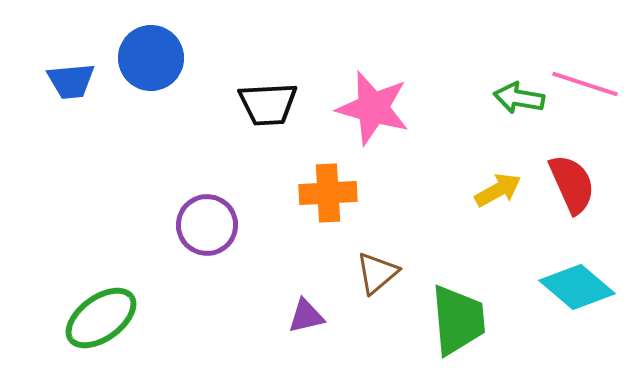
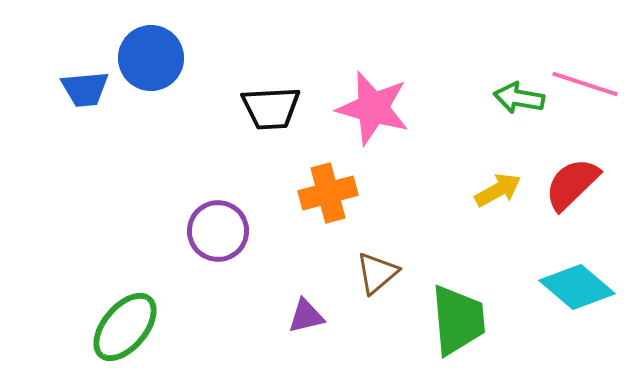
blue trapezoid: moved 14 px right, 8 px down
black trapezoid: moved 3 px right, 4 px down
red semicircle: rotated 110 degrees counterclockwise
orange cross: rotated 12 degrees counterclockwise
purple circle: moved 11 px right, 6 px down
green ellipse: moved 24 px right, 9 px down; rotated 14 degrees counterclockwise
